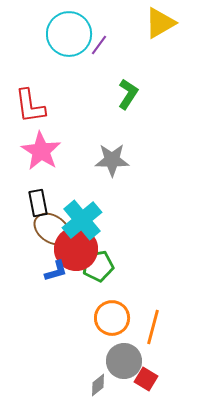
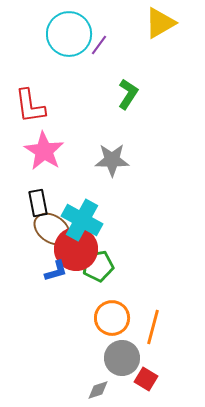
pink star: moved 3 px right
cyan cross: rotated 21 degrees counterclockwise
gray circle: moved 2 px left, 3 px up
gray diamond: moved 5 px down; rotated 20 degrees clockwise
